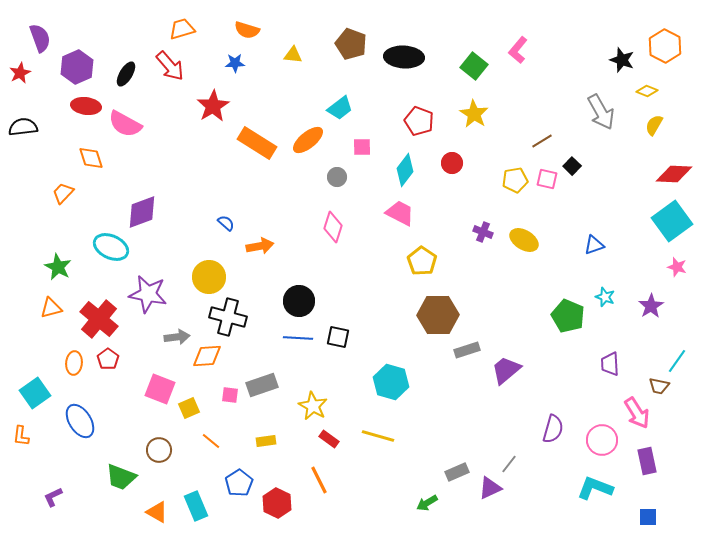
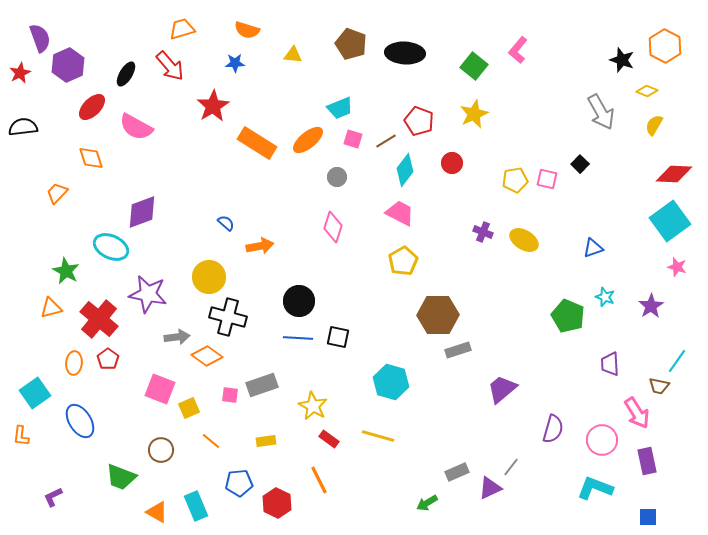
black ellipse at (404, 57): moved 1 px right, 4 px up
purple hexagon at (77, 67): moved 9 px left, 2 px up
red ellipse at (86, 106): moved 6 px right, 1 px down; rotated 52 degrees counterclockwise
cyan trapezoid at (340, 108): rotated 16 degrees clockwise
yellow star at (474, 114): rotated 16 degrees clockwise
pink semicircle at (125, 124): moved 11 px right, 3 px down
brown line at (542, 141): moved 156 px left
pink square at (362, 147): moved 9 px left, 8 px up; rotated 18 degrees clockwise
black square at (572, 166): moved 8 px right, 2 px up
orange trapezoid at (63, 193): moved 6 px left
cyan square at (672, 221): moved 2 px left
blue triangle at (594, 245): moved 1 px left, 3 px down
yellow pentagon at (422, 261): moved 19 px left; rotated 8 degrees clockwise
green star at (58, 267): moved 8 px right, 4 px down
gray rectangle at (467, 350): moved 9 px left
orange diamond at (207, 356): rotated 40 degrees clockwise
purple trapezoid at (506, 370): moved 4 px left, 19 px down
brown circle at (159, 450): moved 2 px right
gray line at (509, 464): moved 2 px right, 3 px down
blue pentagon at (239, 483): rotated 28 degrees clockwise
